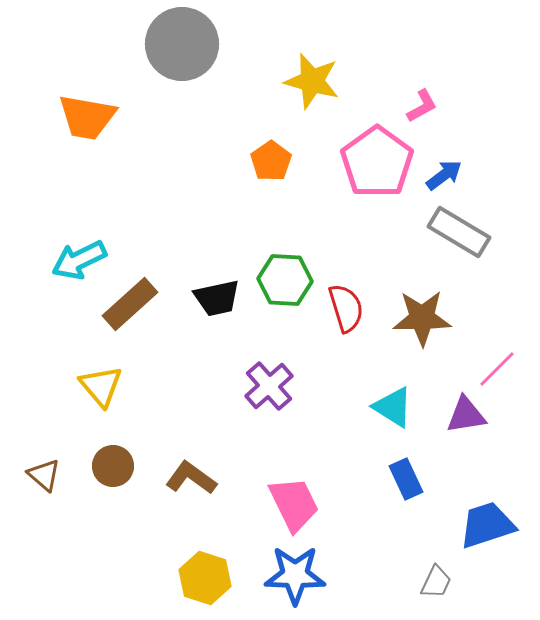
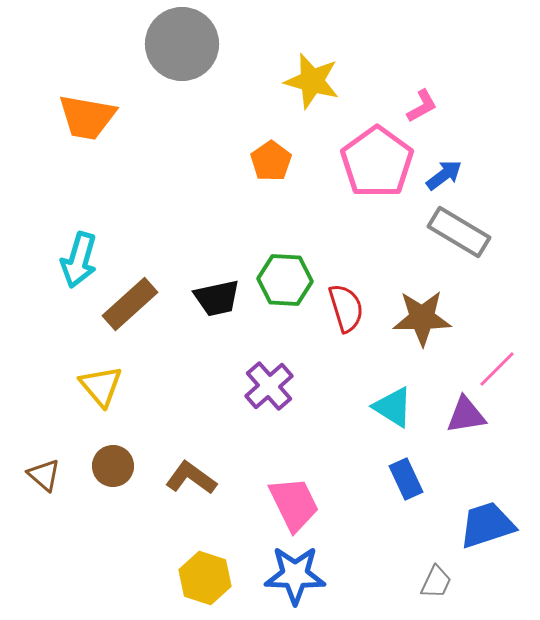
cyan arrow: rotated 48 degrees counterclockwise
